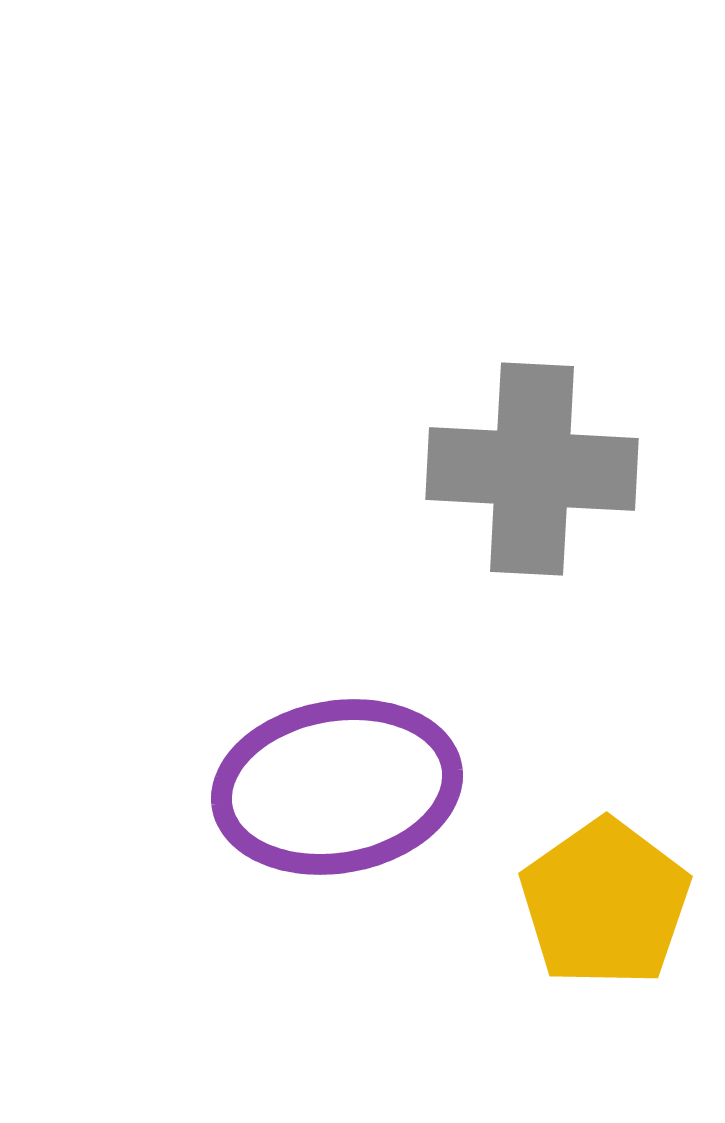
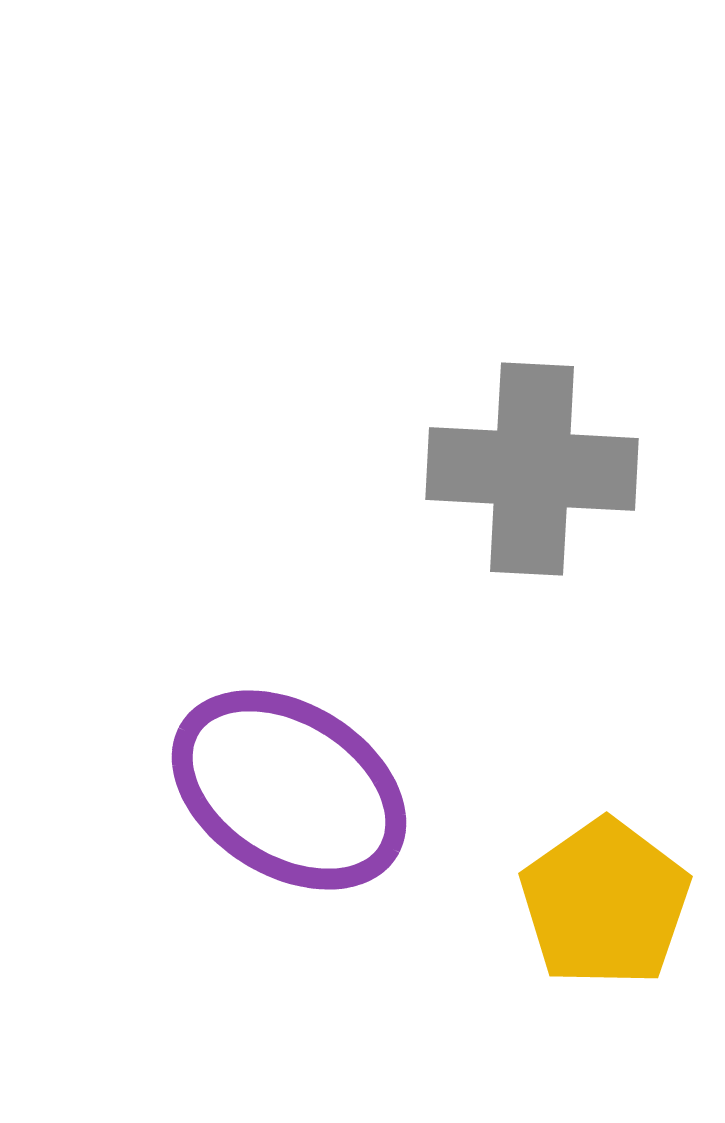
purple ellipse: moved 48 px left, 3 px down; rotated 42 degrees clockwise
